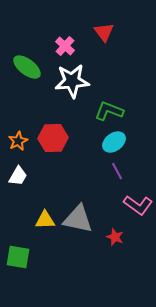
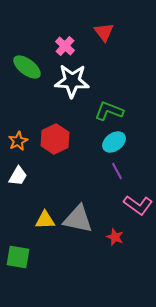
white star: rotated 8 degrees clockwise
red hexagon: moved 2 px right, 1 px down; rotated 24 degrees counterclockwise
